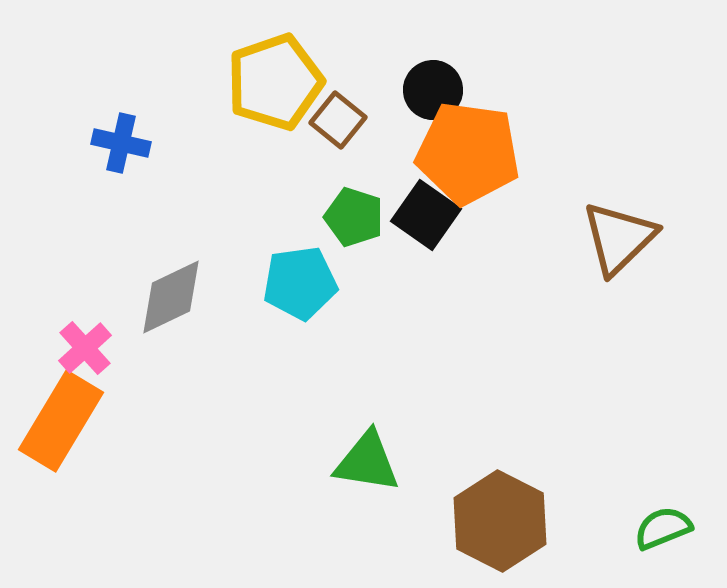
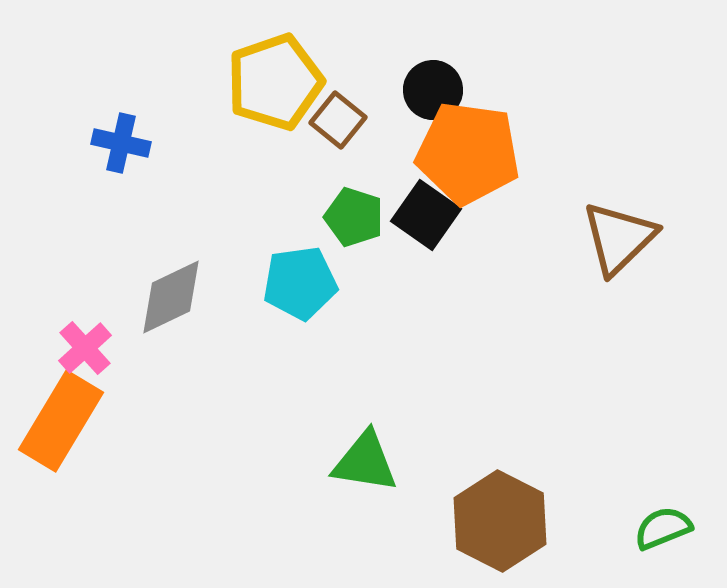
green triangle: moved 2 px left
